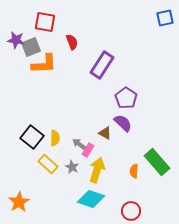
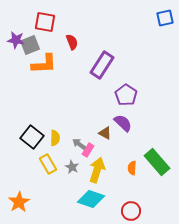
gray square: moved 1 px left, 2 px up
purple pentagon: moved 3 px up
yellow rectangle: rotated 18 degrees clockwise
orange semicircle: moved 2 px left, 3 px up
